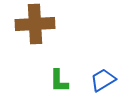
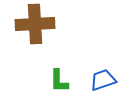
blue trapezoid: rotated 12 degrees clockwise
